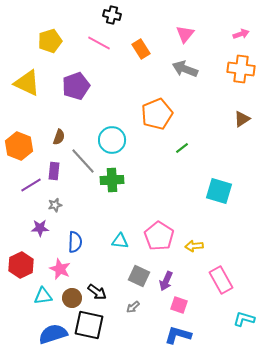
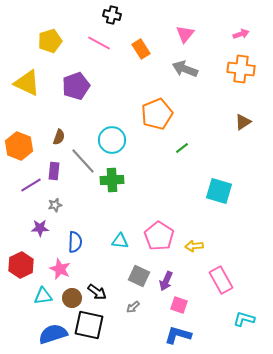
brown triangle at (242, 119): moved 1 px right, 3 px down
